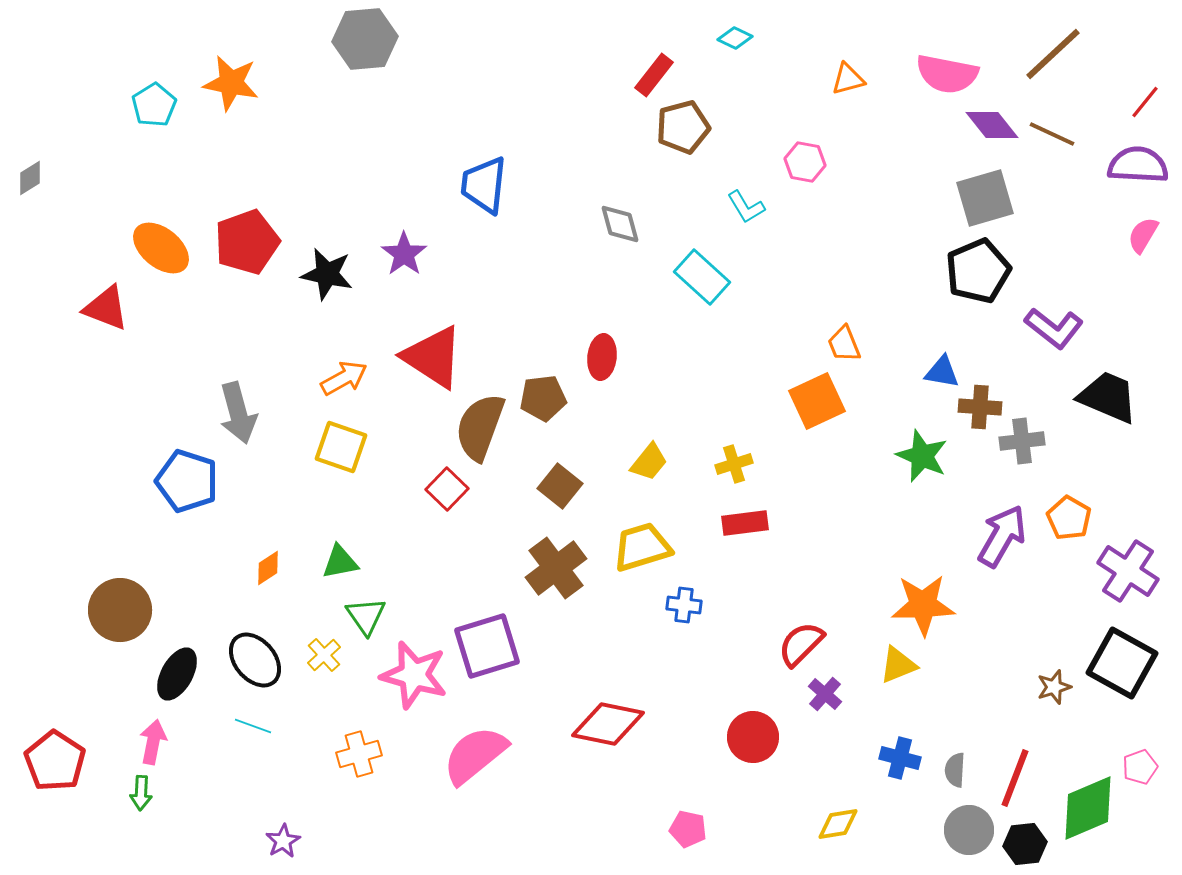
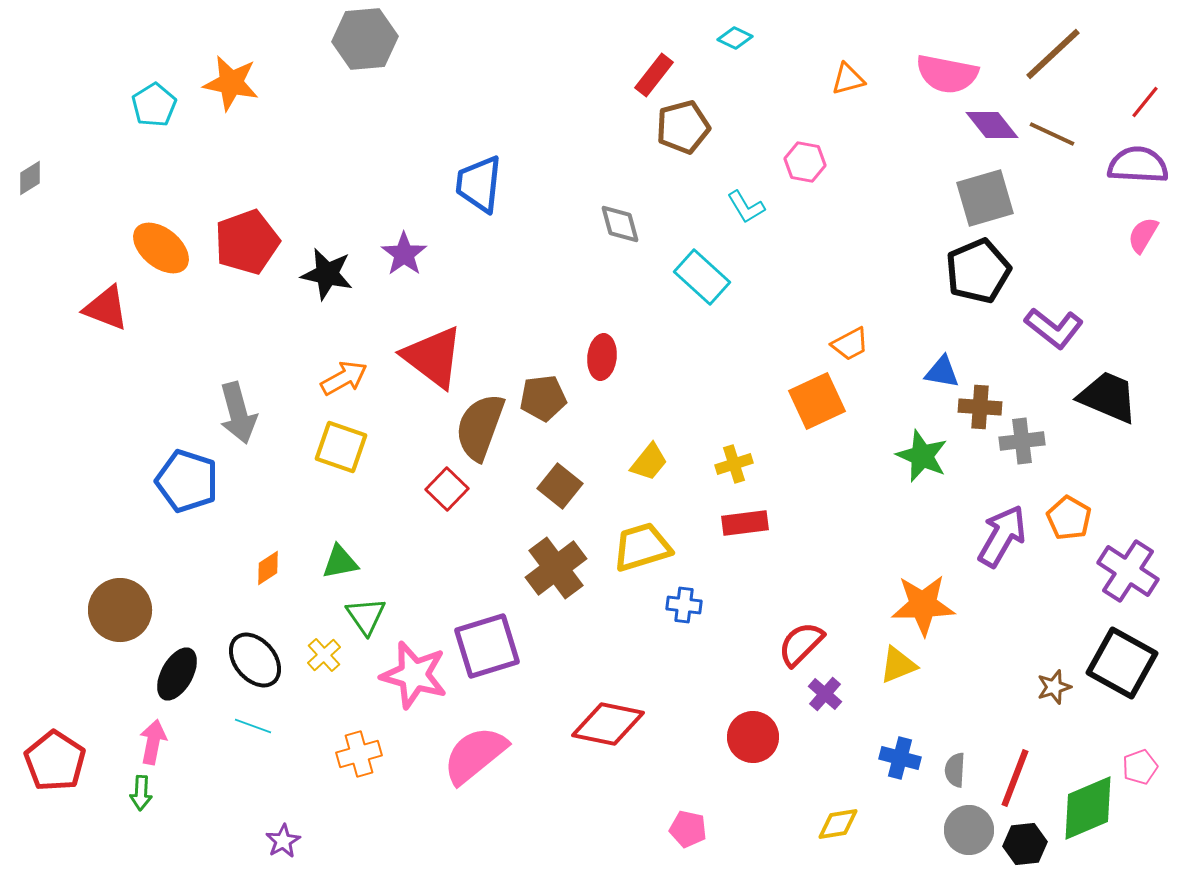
blue trapezoid at (484, 185): moved 5 px left, 1 px up
orange trapezoid at (844, 344): moved 6 px right; rotated 96 degrees counterclockwise
red triangle at (433, 357): rotated 4 degrees clockwise
